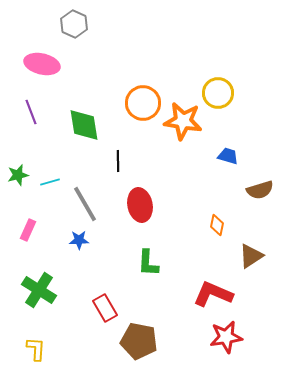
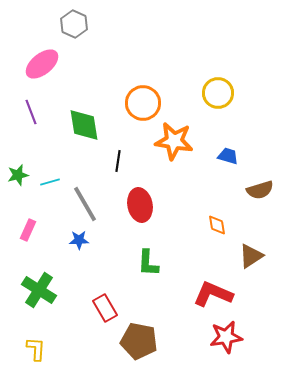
pink ellipse: rotated 52 degrees counterclockwise
orange star: moved 9 px left, 20 px down
black line: rotated 10 degrees clockwise
orange diamond: rotated 20 degrees counterclockwise
